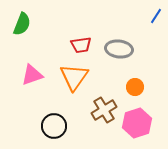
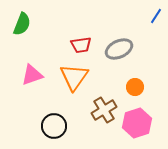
gray ellipse: rotated 32 degrees counterclockwise
